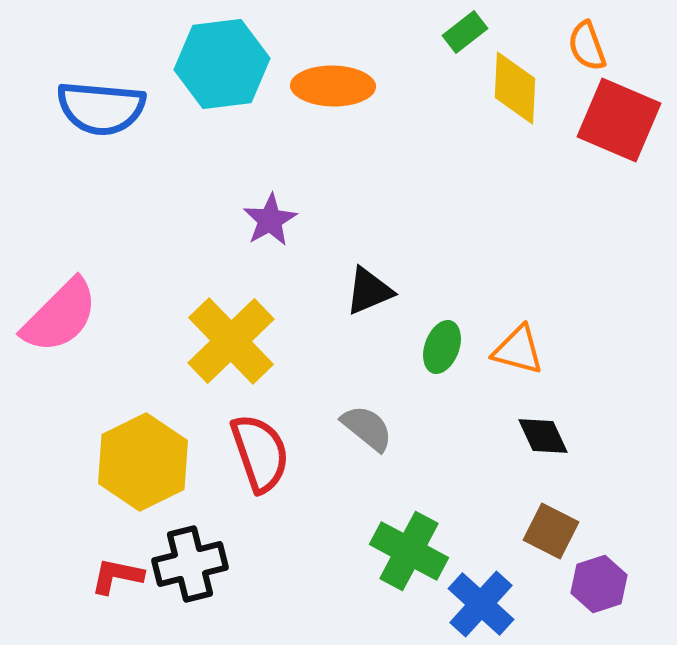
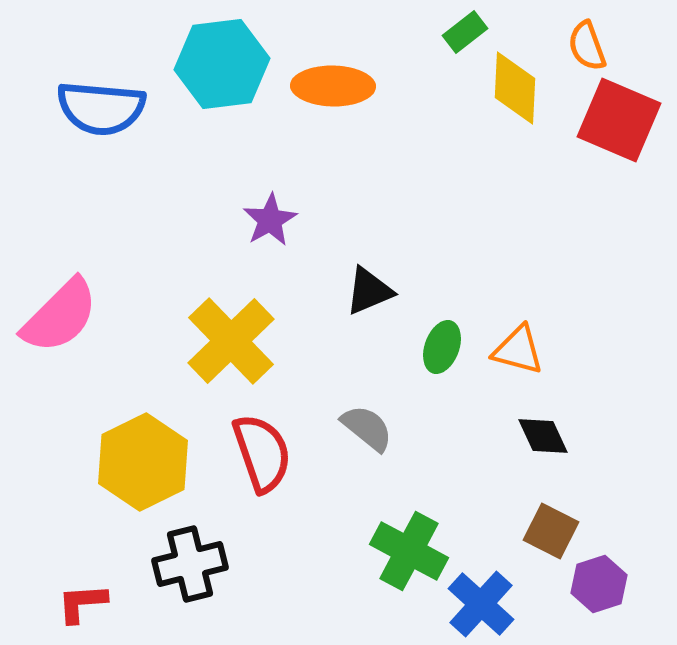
red semicircle: moved 2 px right
red L-shape: moved 35 px left, 27 px down; rotated 16 degrees counterclockwise
